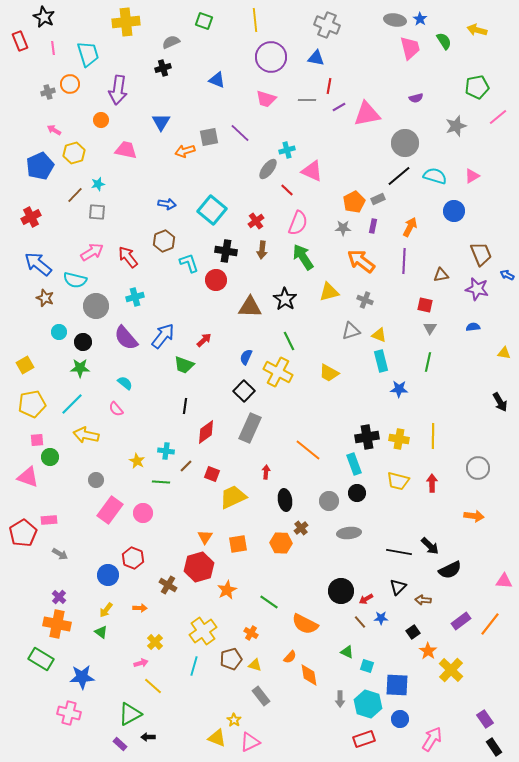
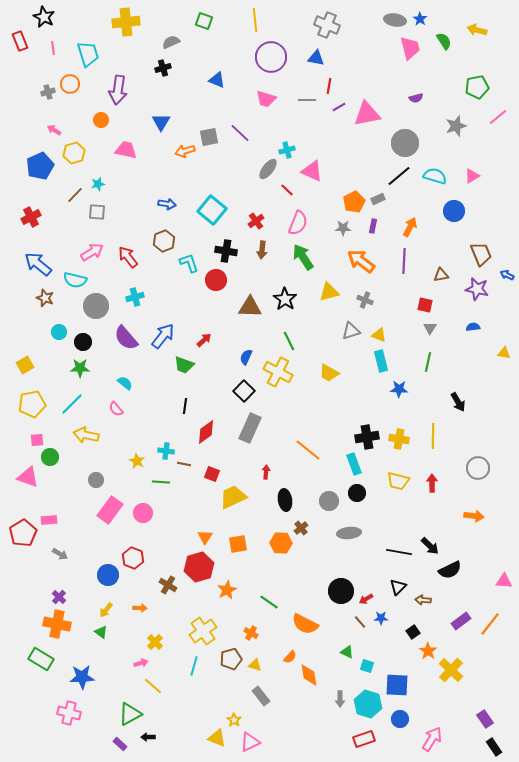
black arrow at (500, 402): moved 42 px left
brown line at (186, 466): moved 2 px left, 2 px up; rotated 56 degrees clockwise
